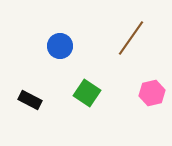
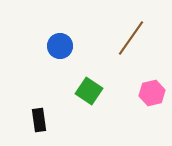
green square: moved 2 px right, 2 px up
black rectangle: moved 9 px right, 20 px down; rotated 55 degrees clockwise
